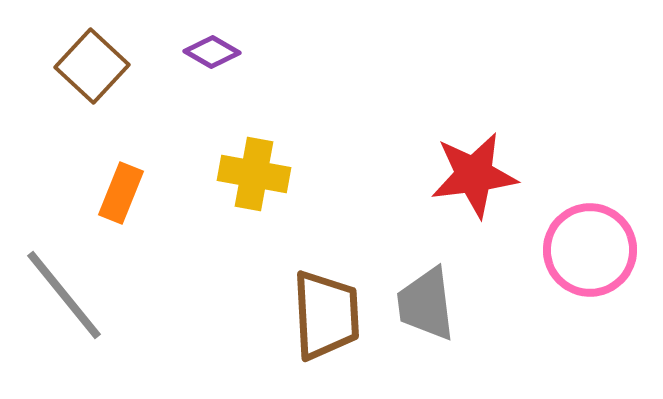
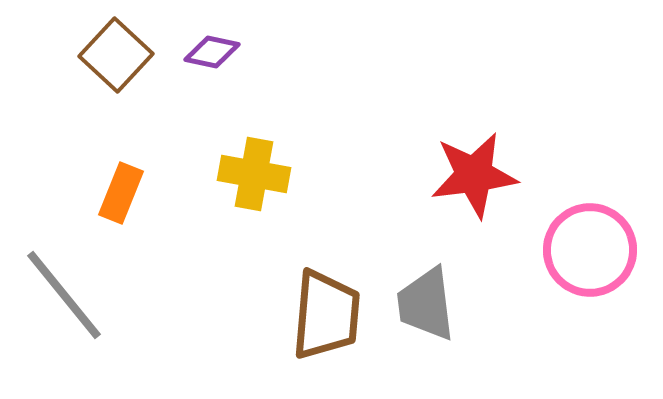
purple diamond: rotated 18 degrees counterclockwise
brown square: moved 24 px right, 11 px up
brown trapezoid: rotated 8 degrees clockwise
